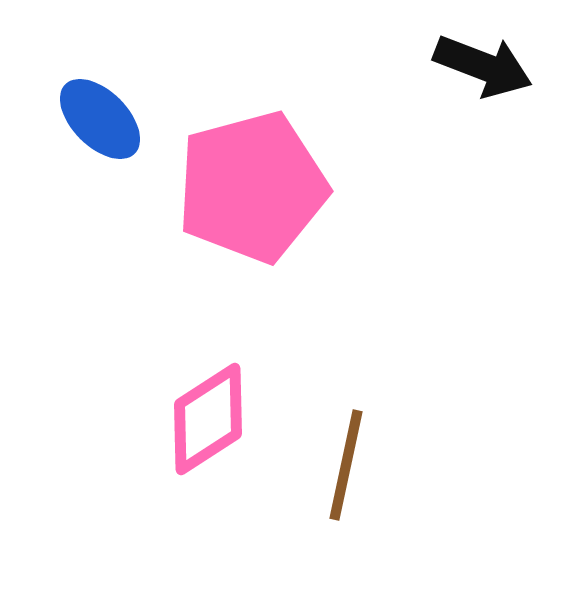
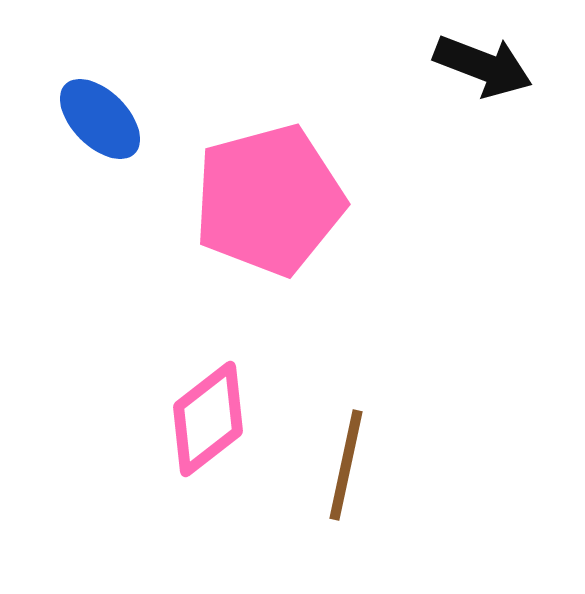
pink pentagon: moved 17 px right, 13 px down
pink diamond: rotated 5 degrees counterclockwise
